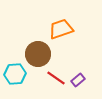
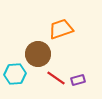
purple rectangle: rotated 24 degrees clockwise
